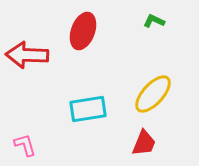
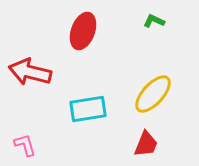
red arrow: moved 3 px right, 17 px down; rotated 12 degrees clockwise
red trapezoid: moved 2 px right, 1 px down
